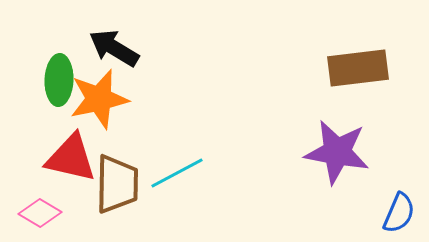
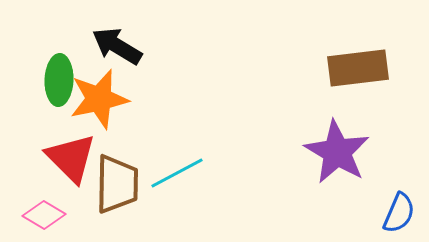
black arrow: moved 3 px right, 2 px up
purple star: rotated 20 degrees clockwise
red triangle: rotated 32 degrees clockwise
pink diamond: moved 4 px right, 2 px down
